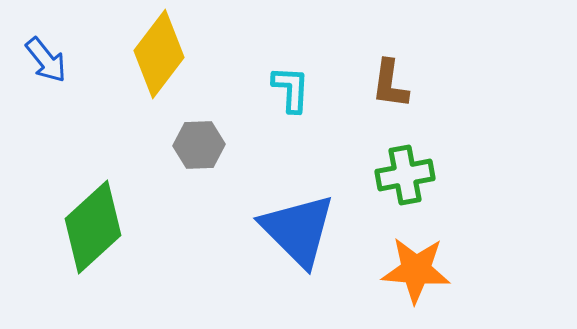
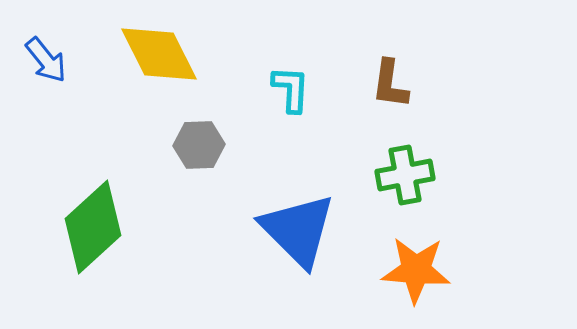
yellow diamond: rotated 64 degrees counterclockwise
